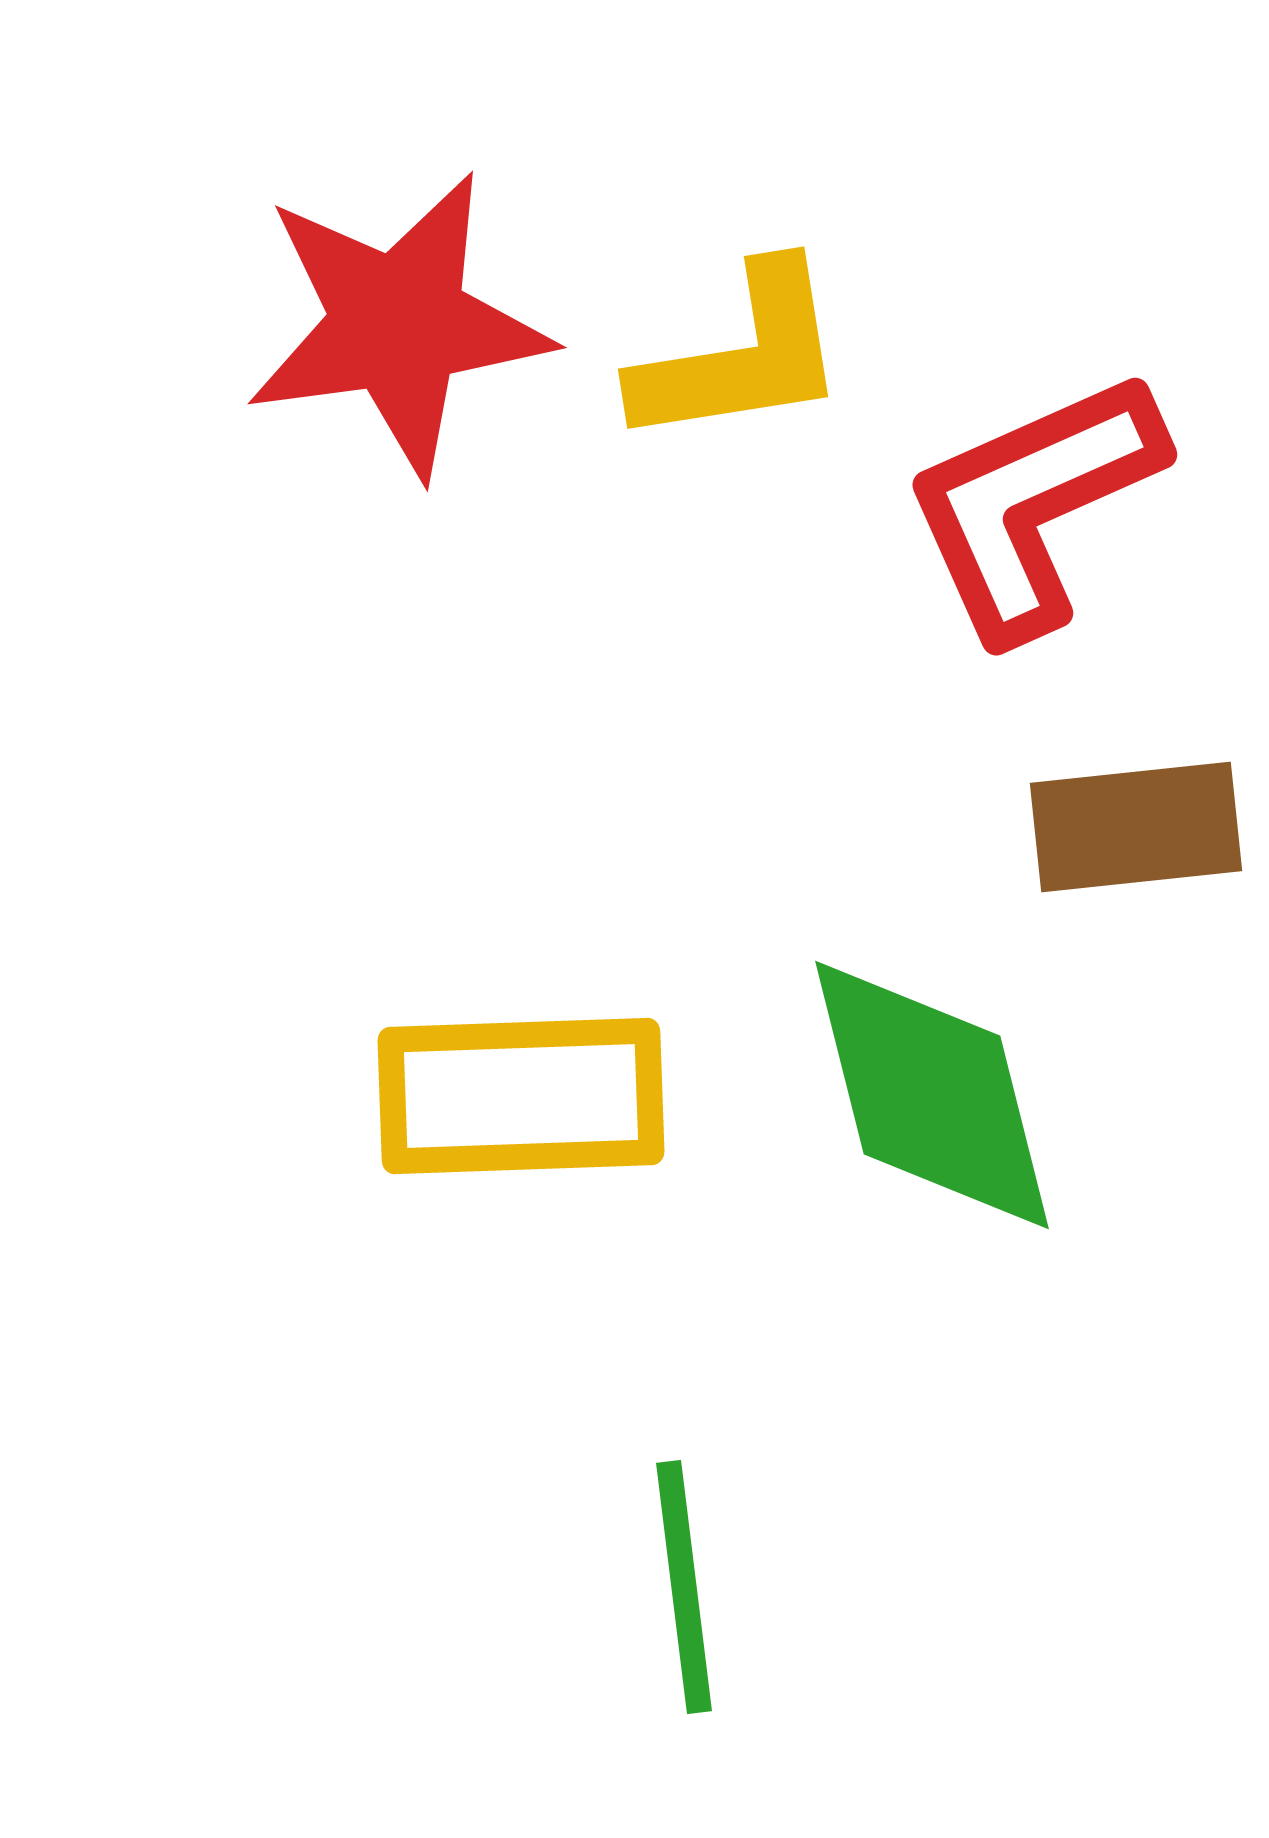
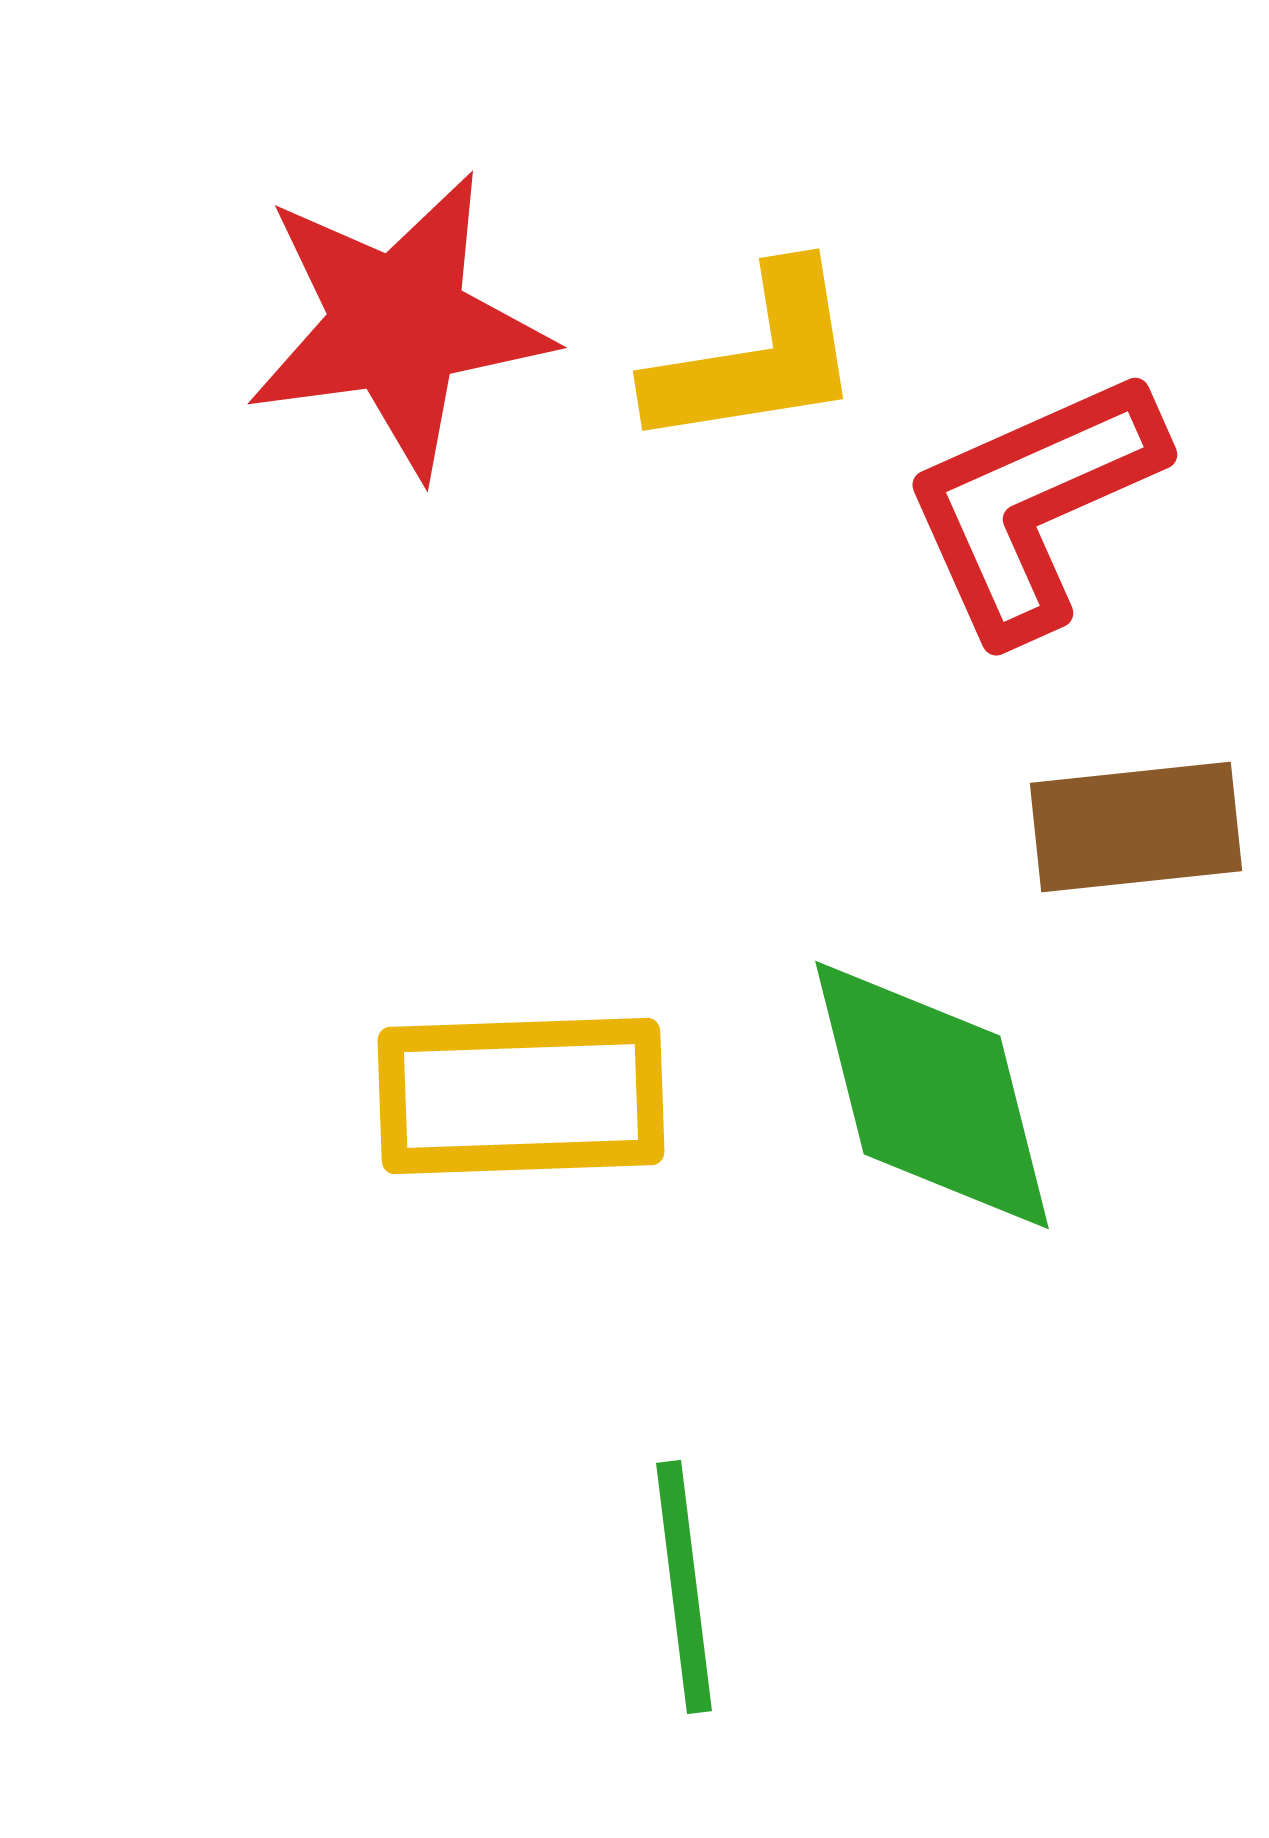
yellow L-shape: moved 15 px right, 2 px down
